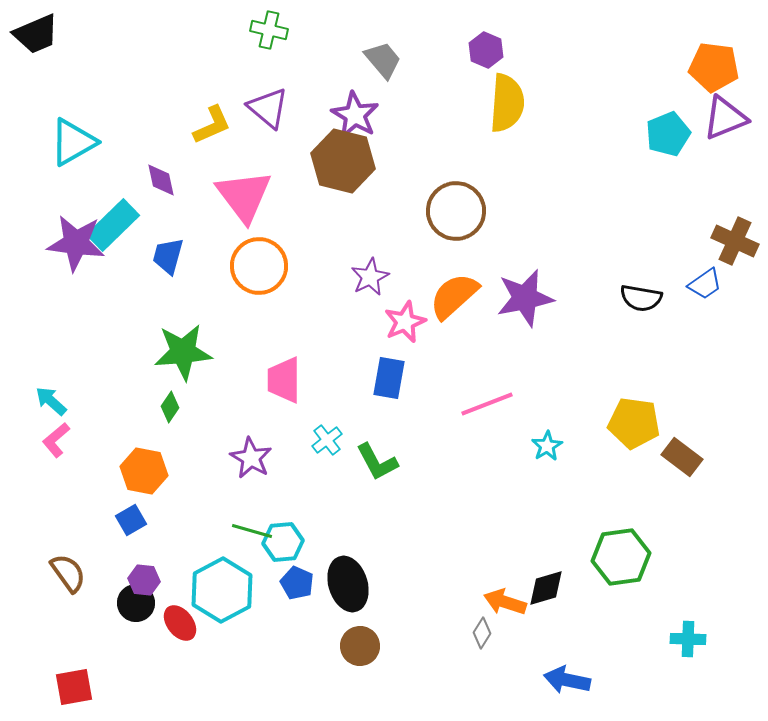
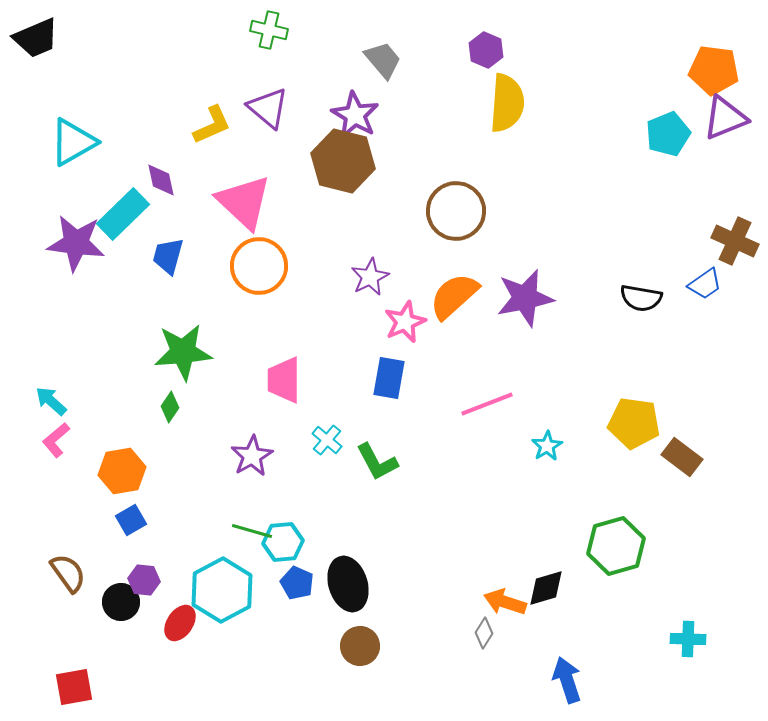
black trapezoid at (36, 34): moved 4 px down
orange pentagon at (714, 67): moved 3 px down
pink triangle at (244, 196): moved 6 px down; rotated 10 degrees counterclockwise
cyan rectangle at (113, 225): moved 10 px right, 11 px up
cyan cross at (327, 440): rotated 12 degrees counterclockwise
purple star at (251, 458): moved 1 px right, 2 px up; rotated 12 degrees clockwise
orange hexagon at (144, 471): moved 22 px left; rotated 21 degrees counterclockwise
green hexagon at (621, 557): moved 5 px left, 11 px up; rotated 8 degrees counterclockwise
black circle at (136, 603): moved 15 px left, 1 px up
red ellipse at (180, 623): rotated 72 degrees clockwise
gray diamond at (482, 633): moved 2 px right
blue arrow at (567, 680): rotated 60 degrees clockwise
